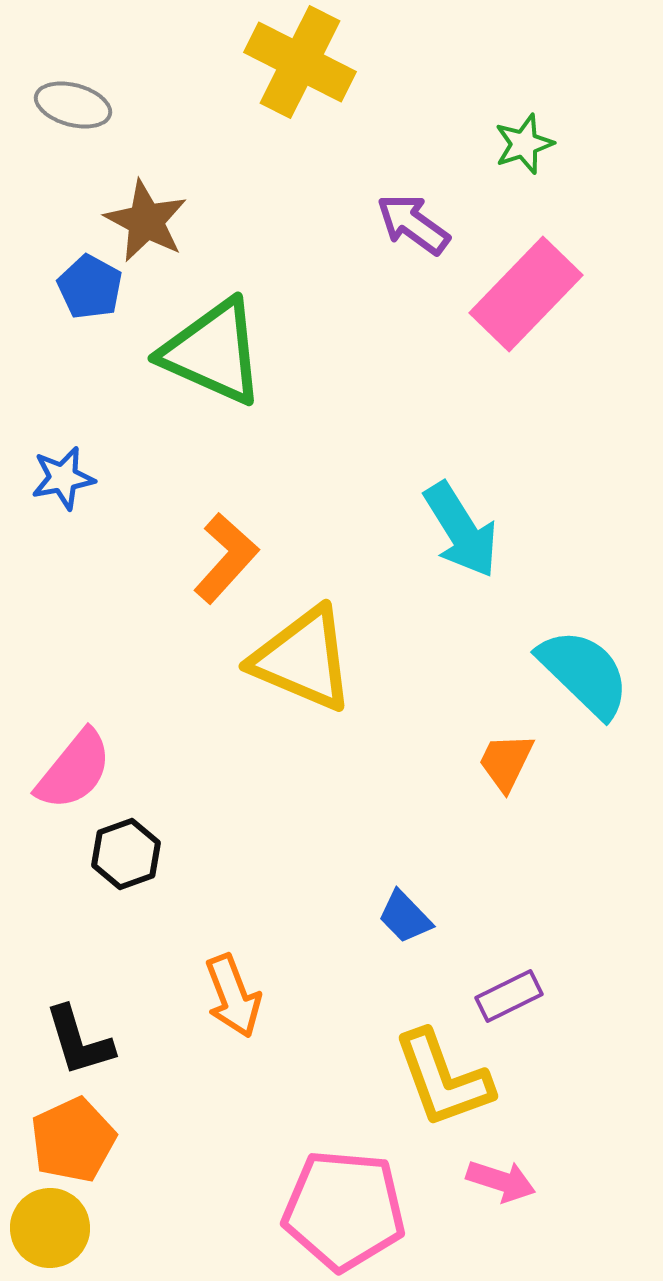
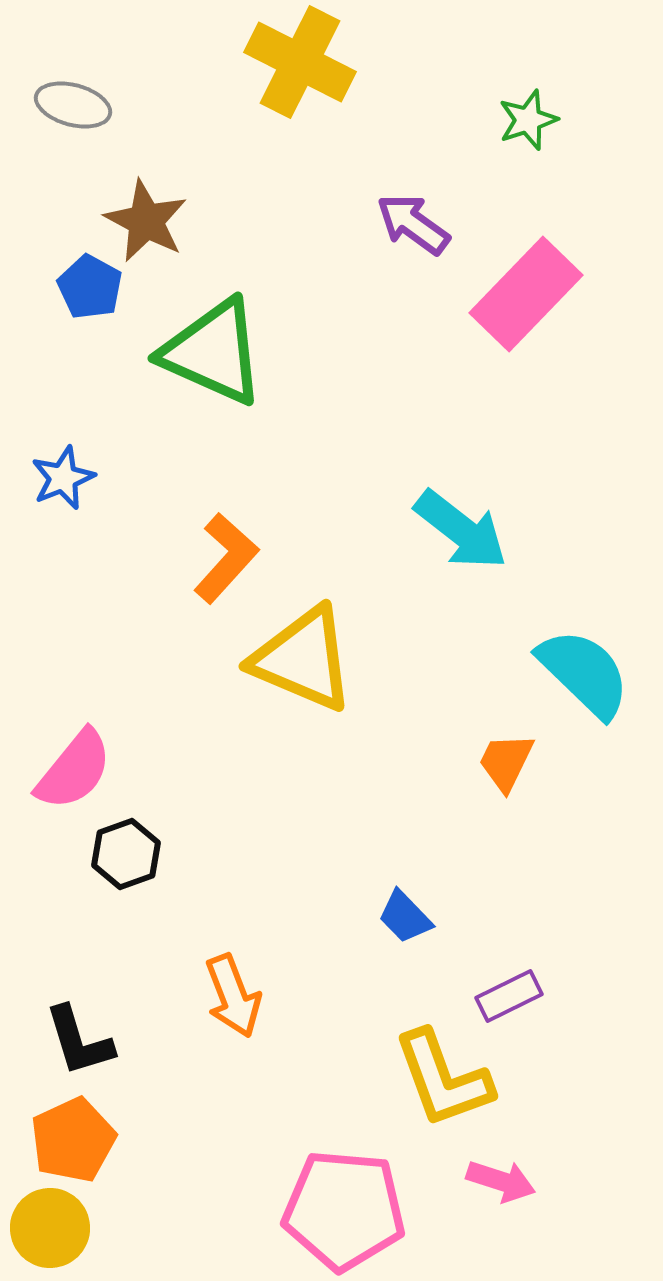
green star: moved 4 px right, 24 px up
blue star: rotated 12 degrees counterclockwise
cyan arrow: rotated 20 degrees counterclockwise
